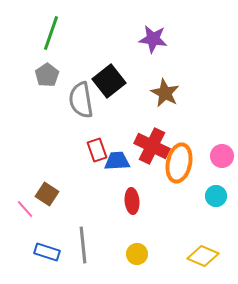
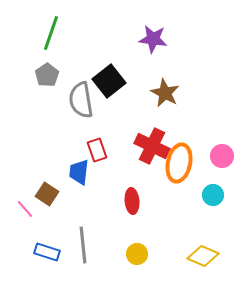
blue trapezoid: moved 38 px left, 11 px down; rotated 80 degrees counterclockwise
cyan circle: moved 3 px left, 1 px up
